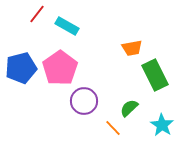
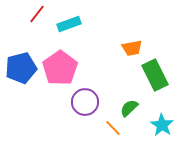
cyan rectangle: moved 2 px right, 2 px up; rotated 50 degrees counterclockwise
purple circle: moved 1 px right, 1 px down
